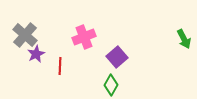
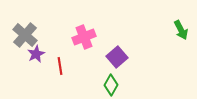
green arrow: moved 3 px left, 9 px up
red line: rotated 12 degrees counterclockwise
